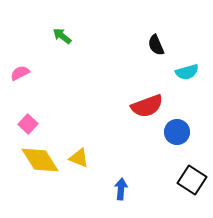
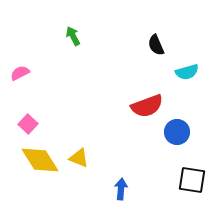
green arrow: moved 11 px right; rotated 24 degrees clockwise
black square: rotated 24 degrees counterclockwise
